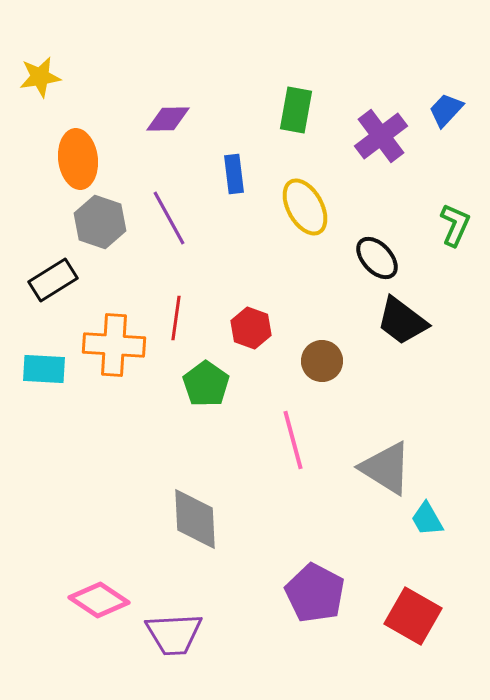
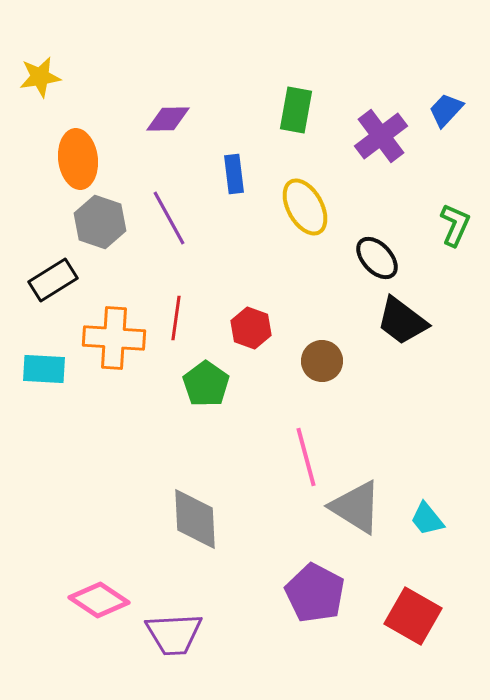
orange cross: moved 7 px up
pink line: moved 13 px right, 17 px down
gray triangle: moved 30 px left, 39 px down
cyan trapezoid: rotated 9 degrees counterclockwise
